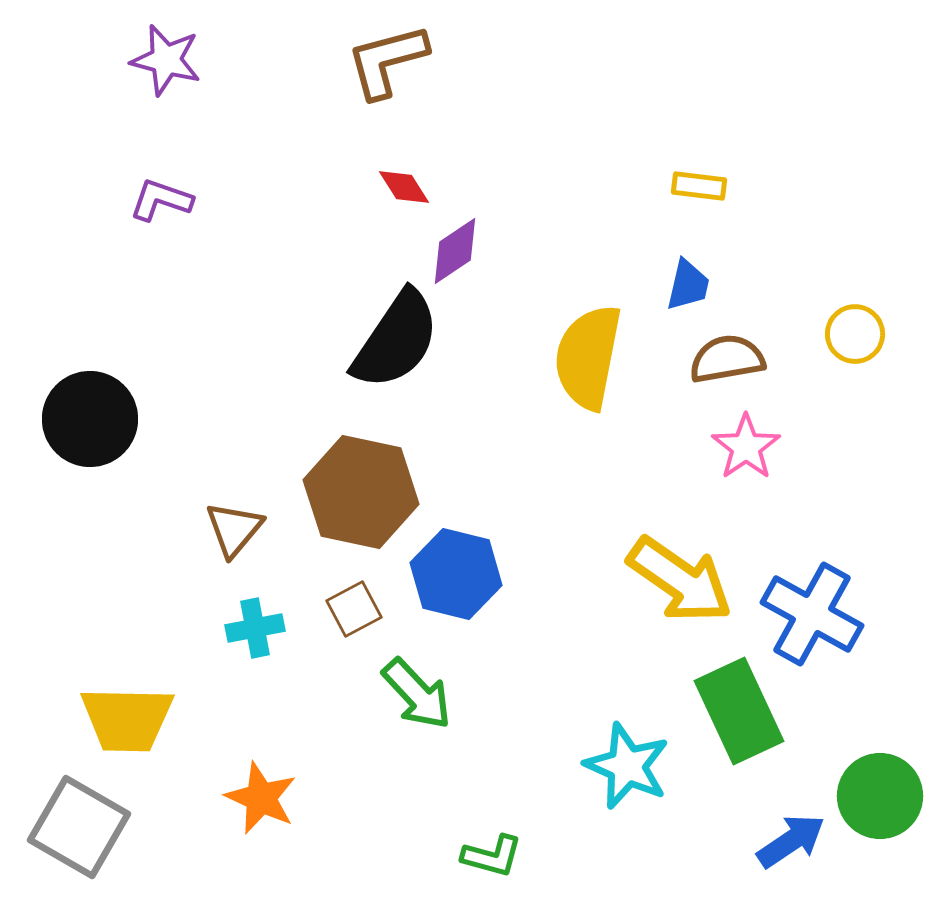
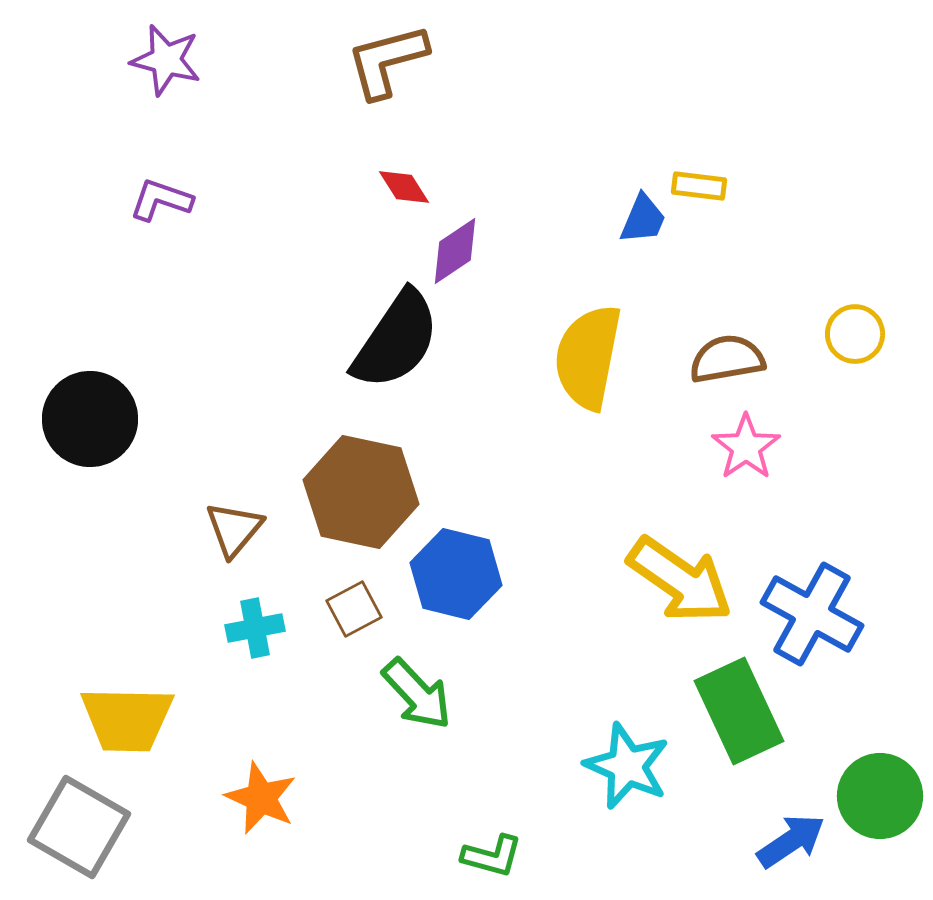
blue trapezoid: moved 45 px left, 66 px up; rotated 10 degrees clockwise
